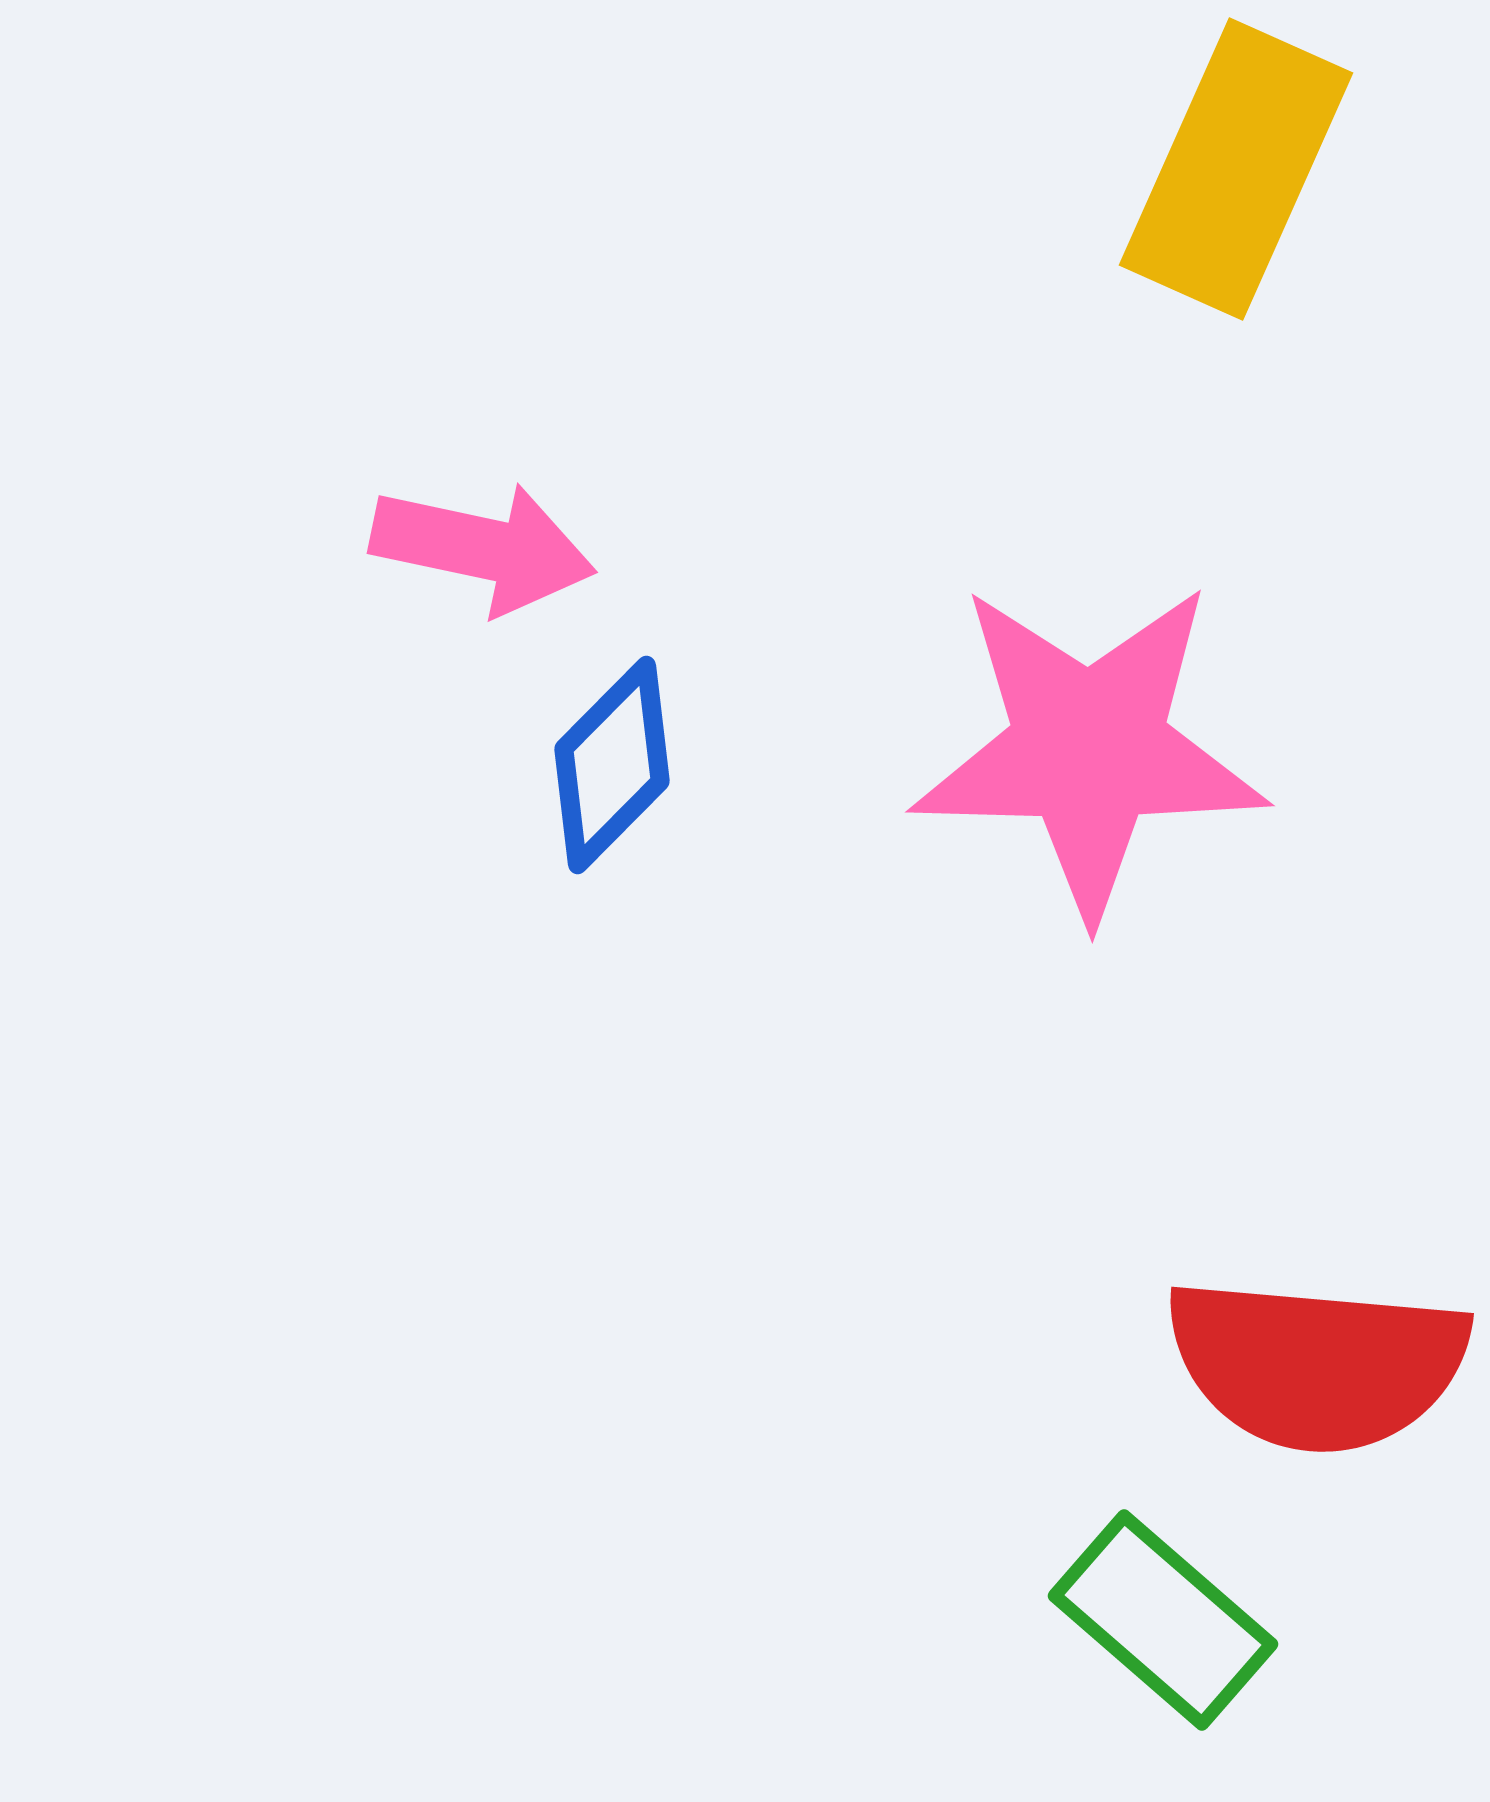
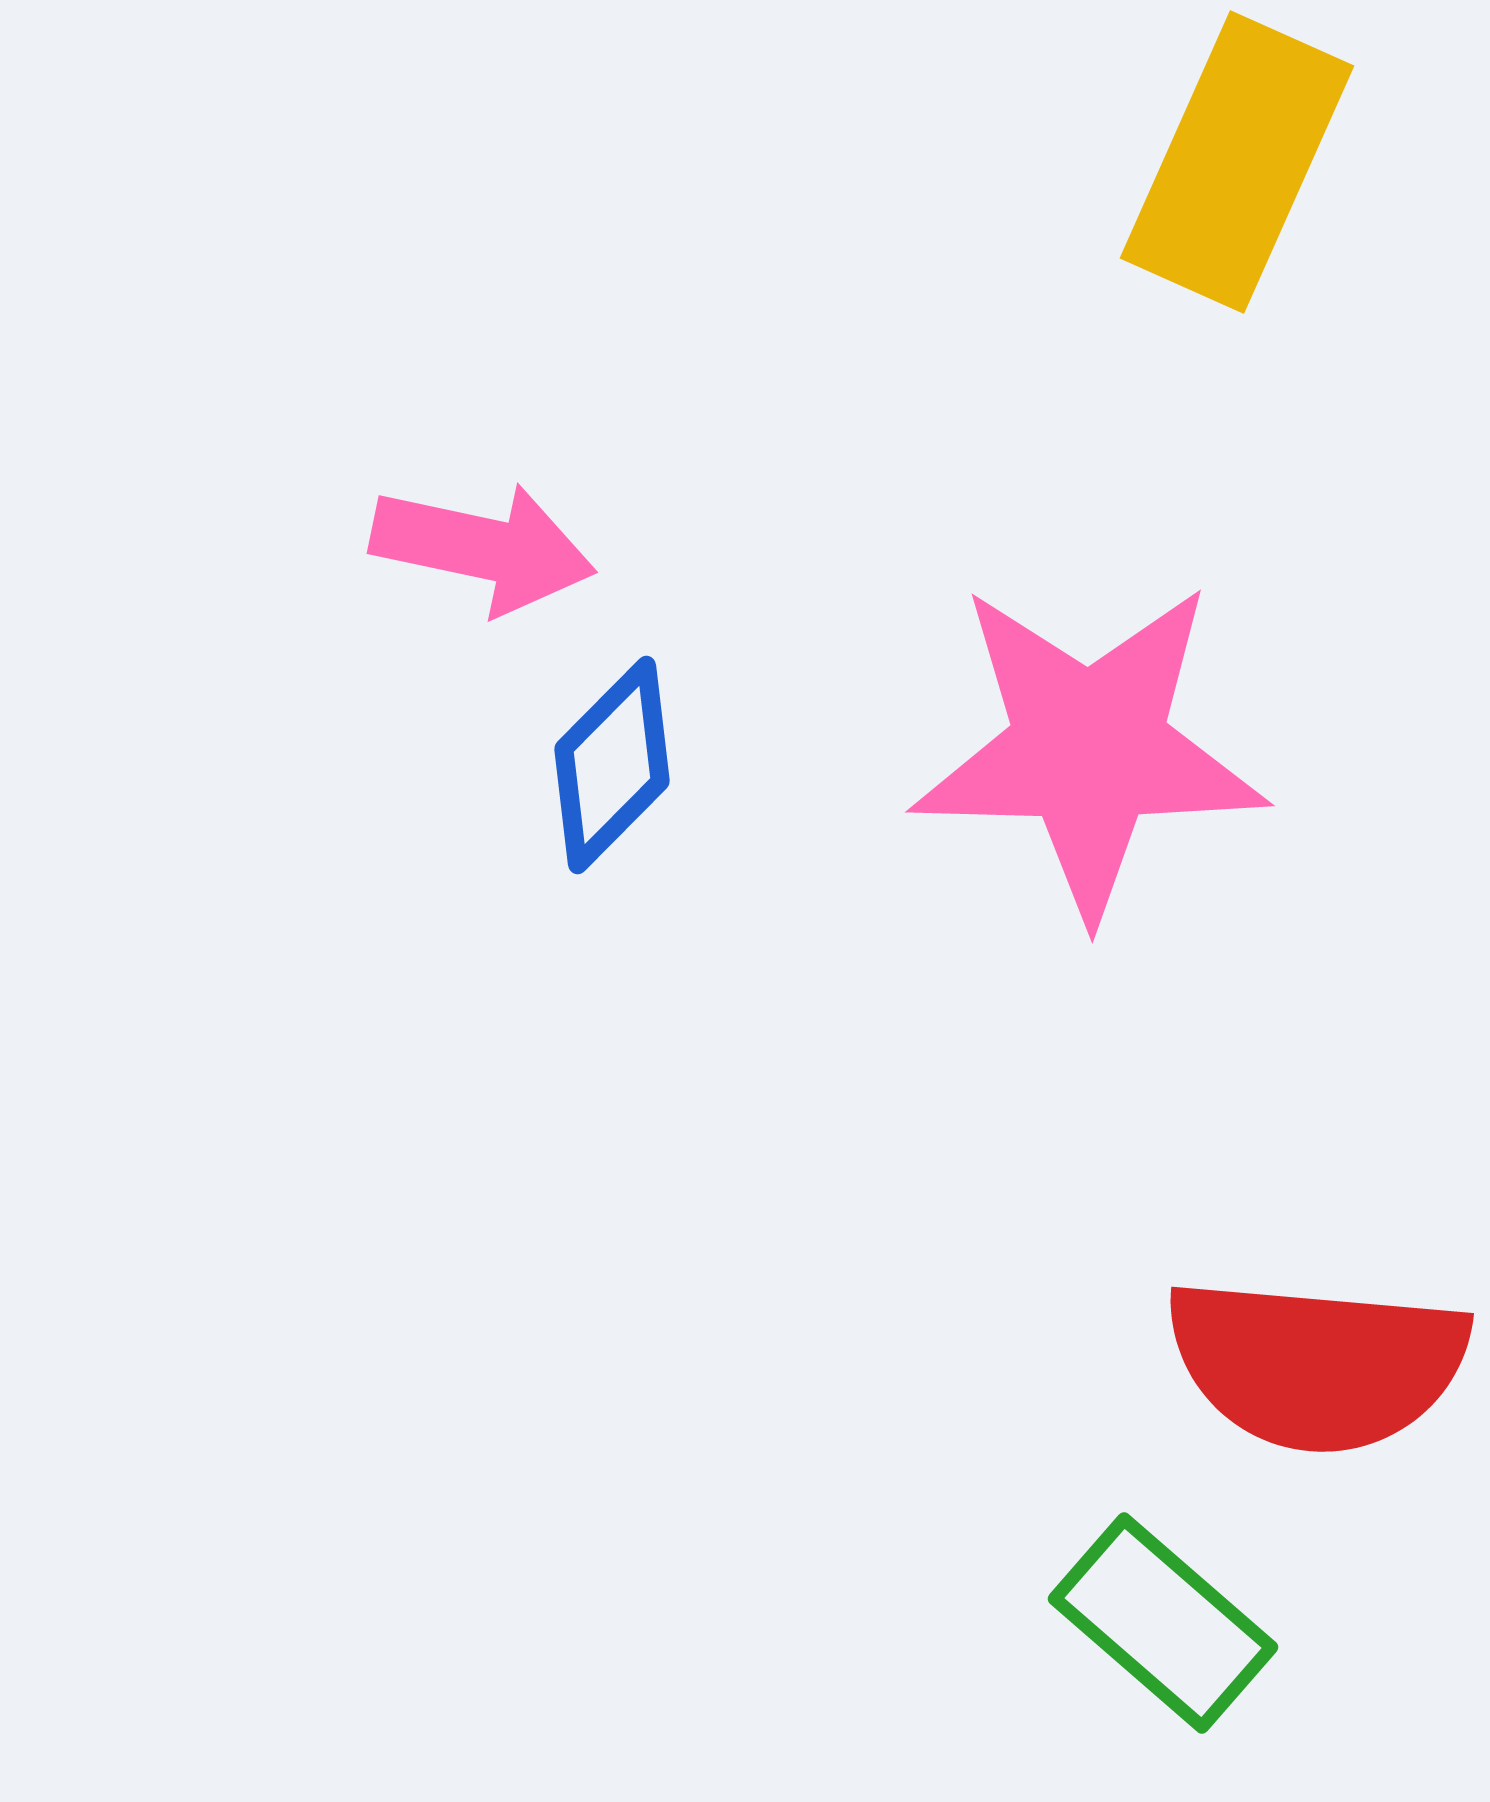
yellow rectangle: moved 1 px right, 7 px up
green rectangle: moved 3 px down
